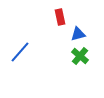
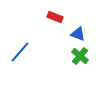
red rectangle: moved 5 px left; rotated 56 degrees counterclockwise
blue triangle: rotated 35 degrees clockwise
